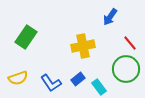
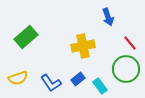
blue arrow: moved 2 px left; rotated 54 degrees counterclockwise
green rectangle: rotated 15 degrees clockwise
cyan rectangle: moved 1 px right, 1 px up
